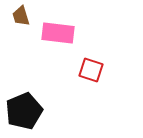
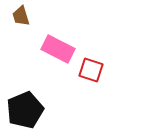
pink rectangle: moved 16 px down; rotated 20 degrees clockwise
black pentagon: moved 1 px right, 1 px up
